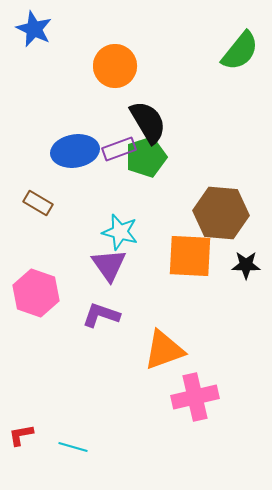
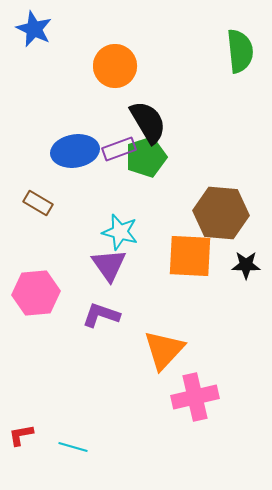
green semicircle: rotated 45 degrees counterclockwise
pink hexagon: rotated 24 degrees counterclockwise
orange triangle: rotated 27 degrees counterclockwise
